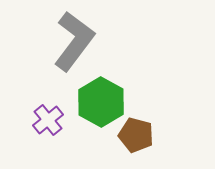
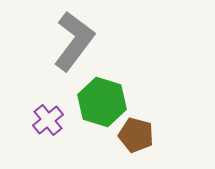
green hexagon: moved 1 px right; rotated 12 degrees counterclockwise
